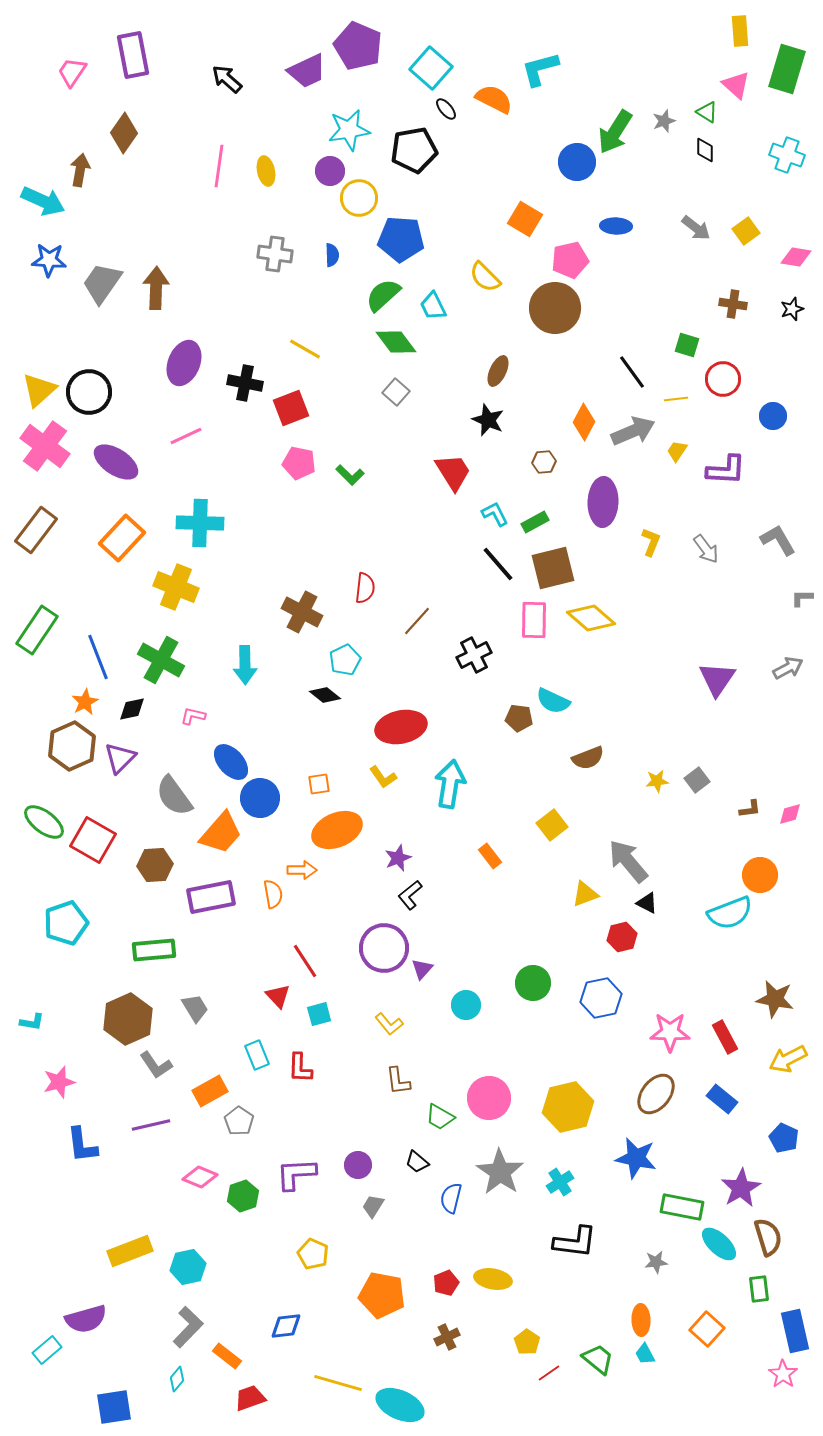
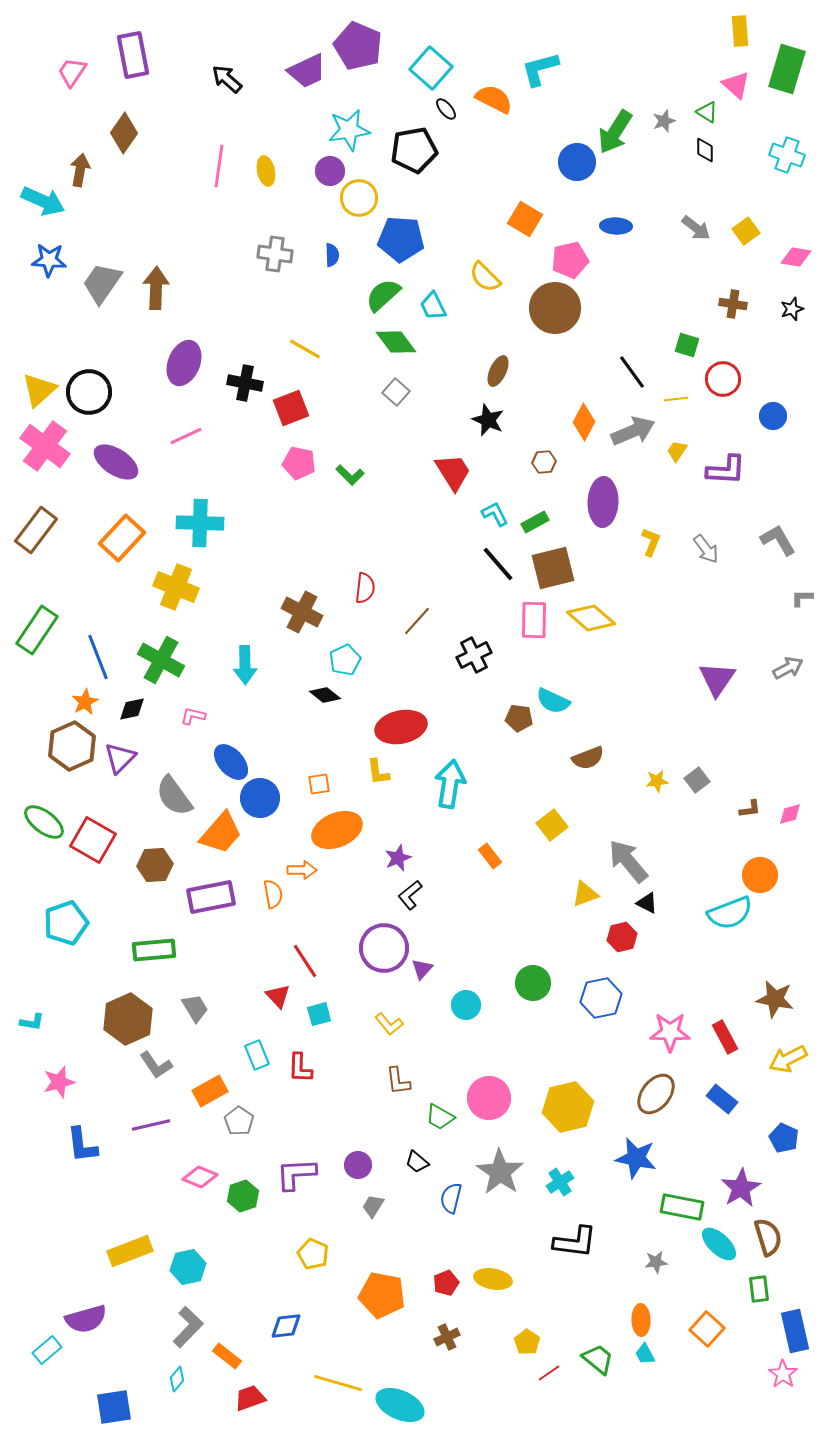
yellow L-shape at (383, 777): moved 5 px left, 5 px up; rotated 28 degrees clockwise
